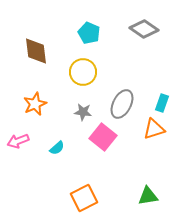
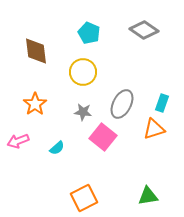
gray diamond: moved 1 px down
orange star: rotated 10 degrees counterclockwise
